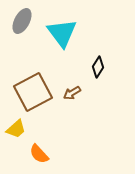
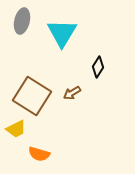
gray ellipse: rotated 15 degrees counterclockwise
cyan triangle: rotated 8 degrees clockwise
brown square: moved 1 px left, 4 px down; rotated 30 degrees counterclockwise
yellow trapezoid: rotated 15 degrees clockwise
orange semicircle: rotated 30 degrees counterclockwise
